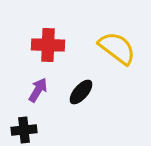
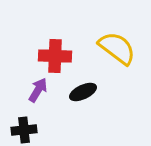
red cross: moved 7 px right, 11 px down
black ellipse: moved 2 px right; rotated 24 degrees clockwise
